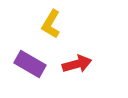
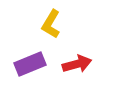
purple rectangle: rotated 52 degrees counterclockwise
